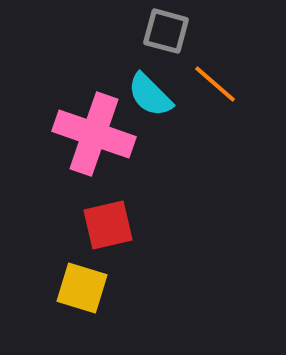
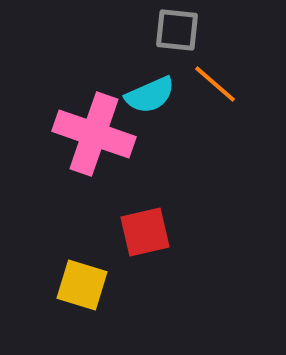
gray square: moved 11 px right, 1 px up; rotated 9 degrees counterclockwise
cyan semicircle: rotated 69 degrees counterclockwise
red square: moved 37 px right, 7 px down
yellow square: moved 3 px up
